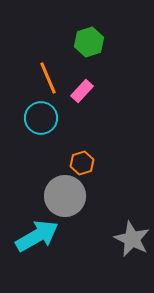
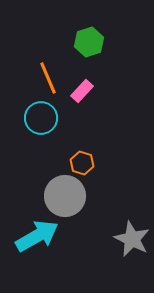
orange hexagon: rotated 25 degrees counterclockwise
